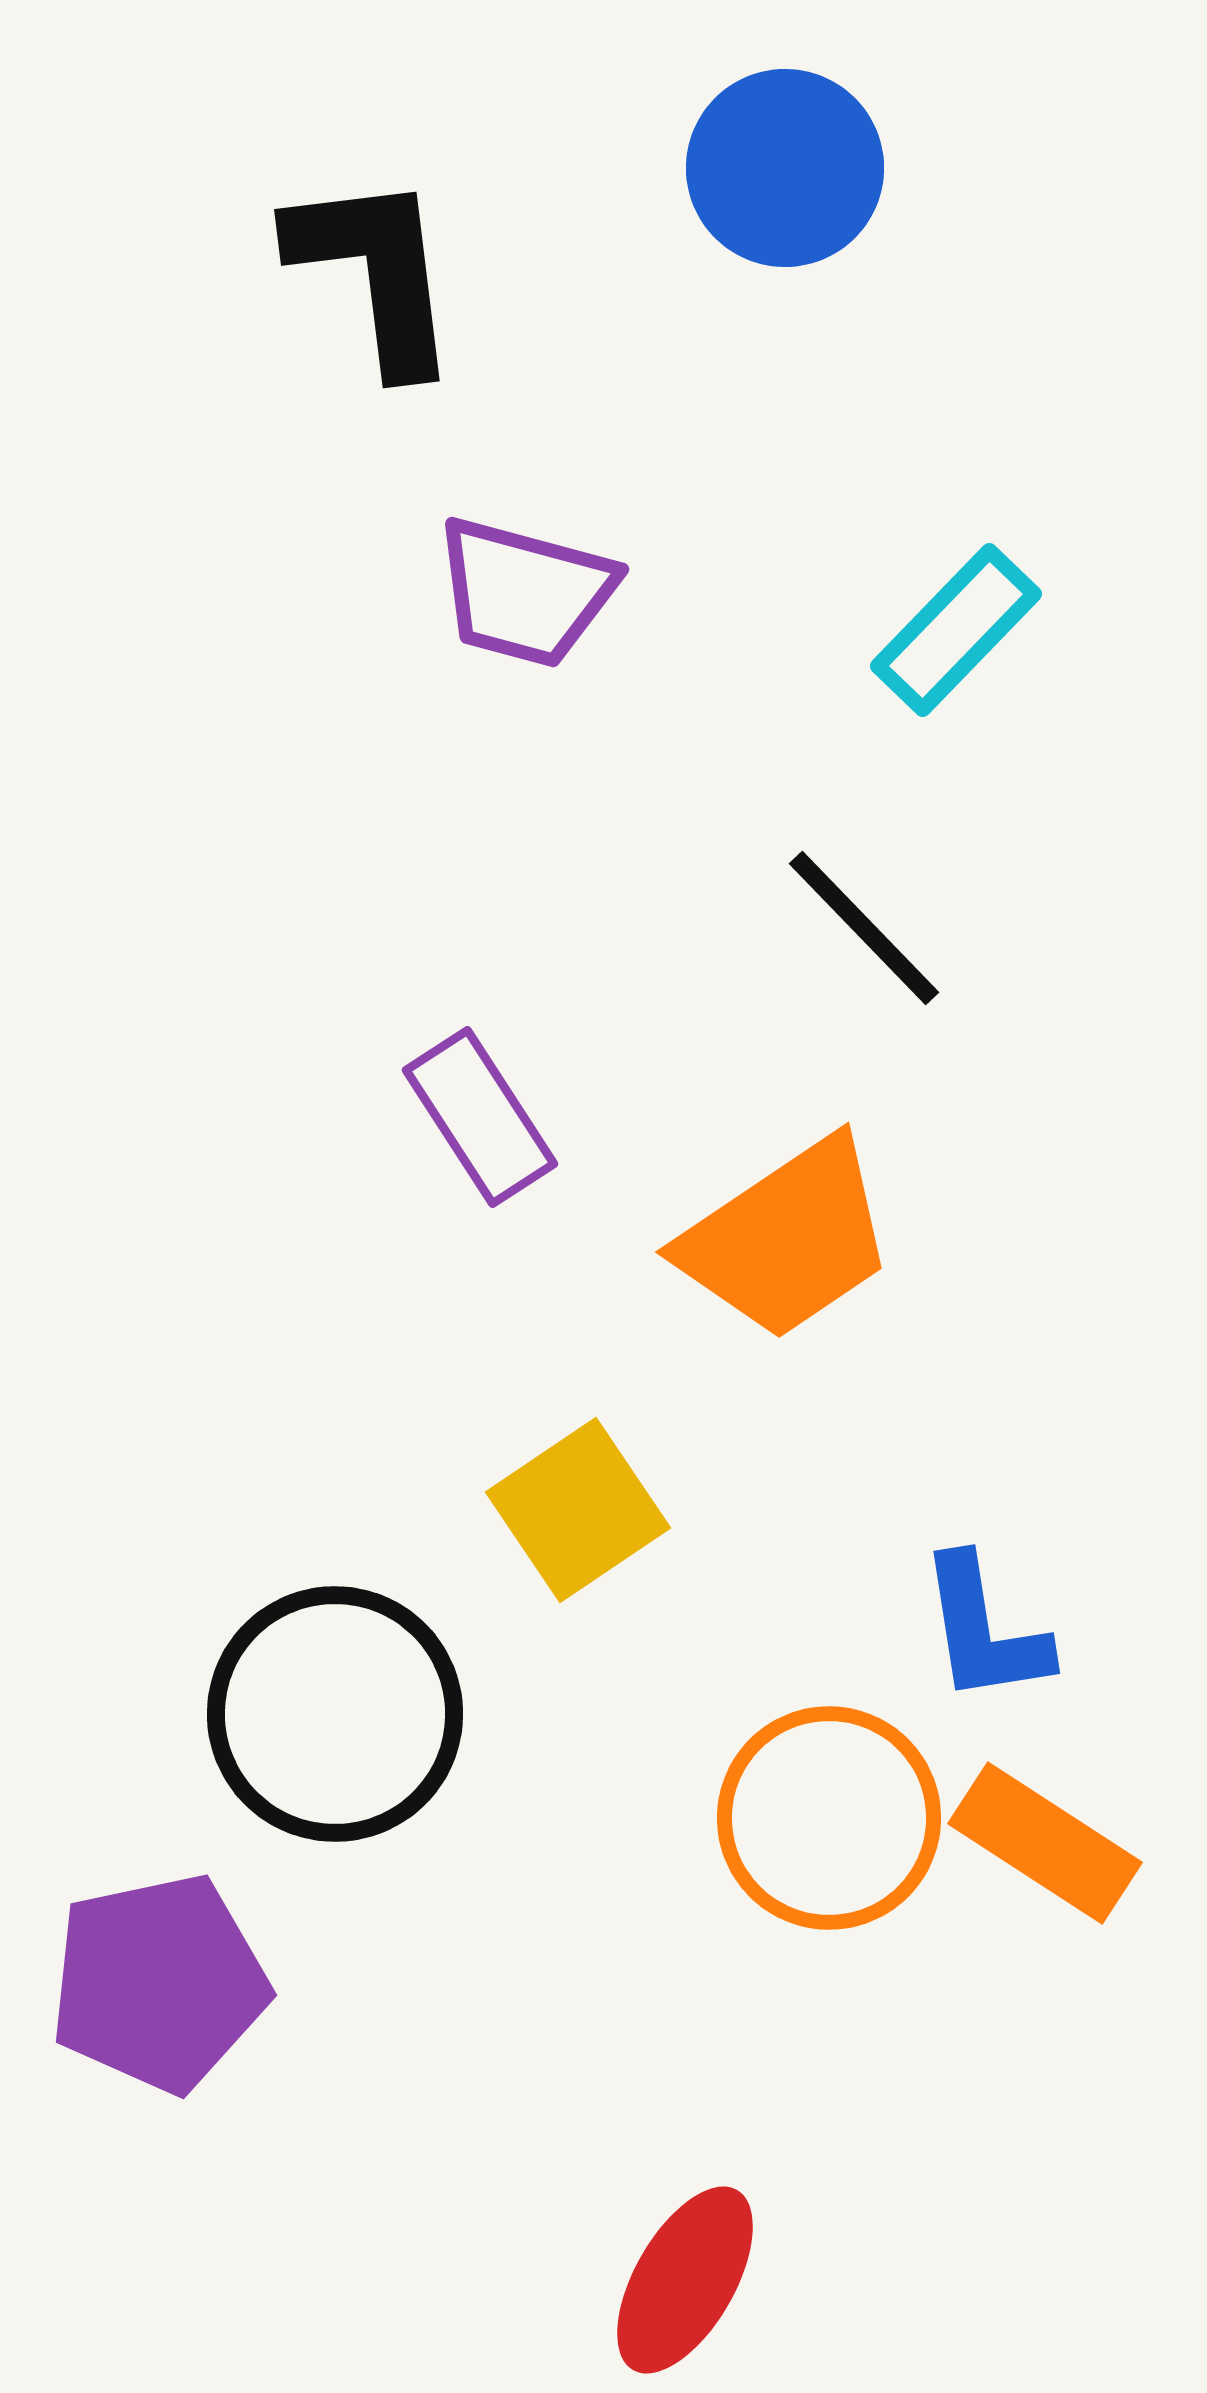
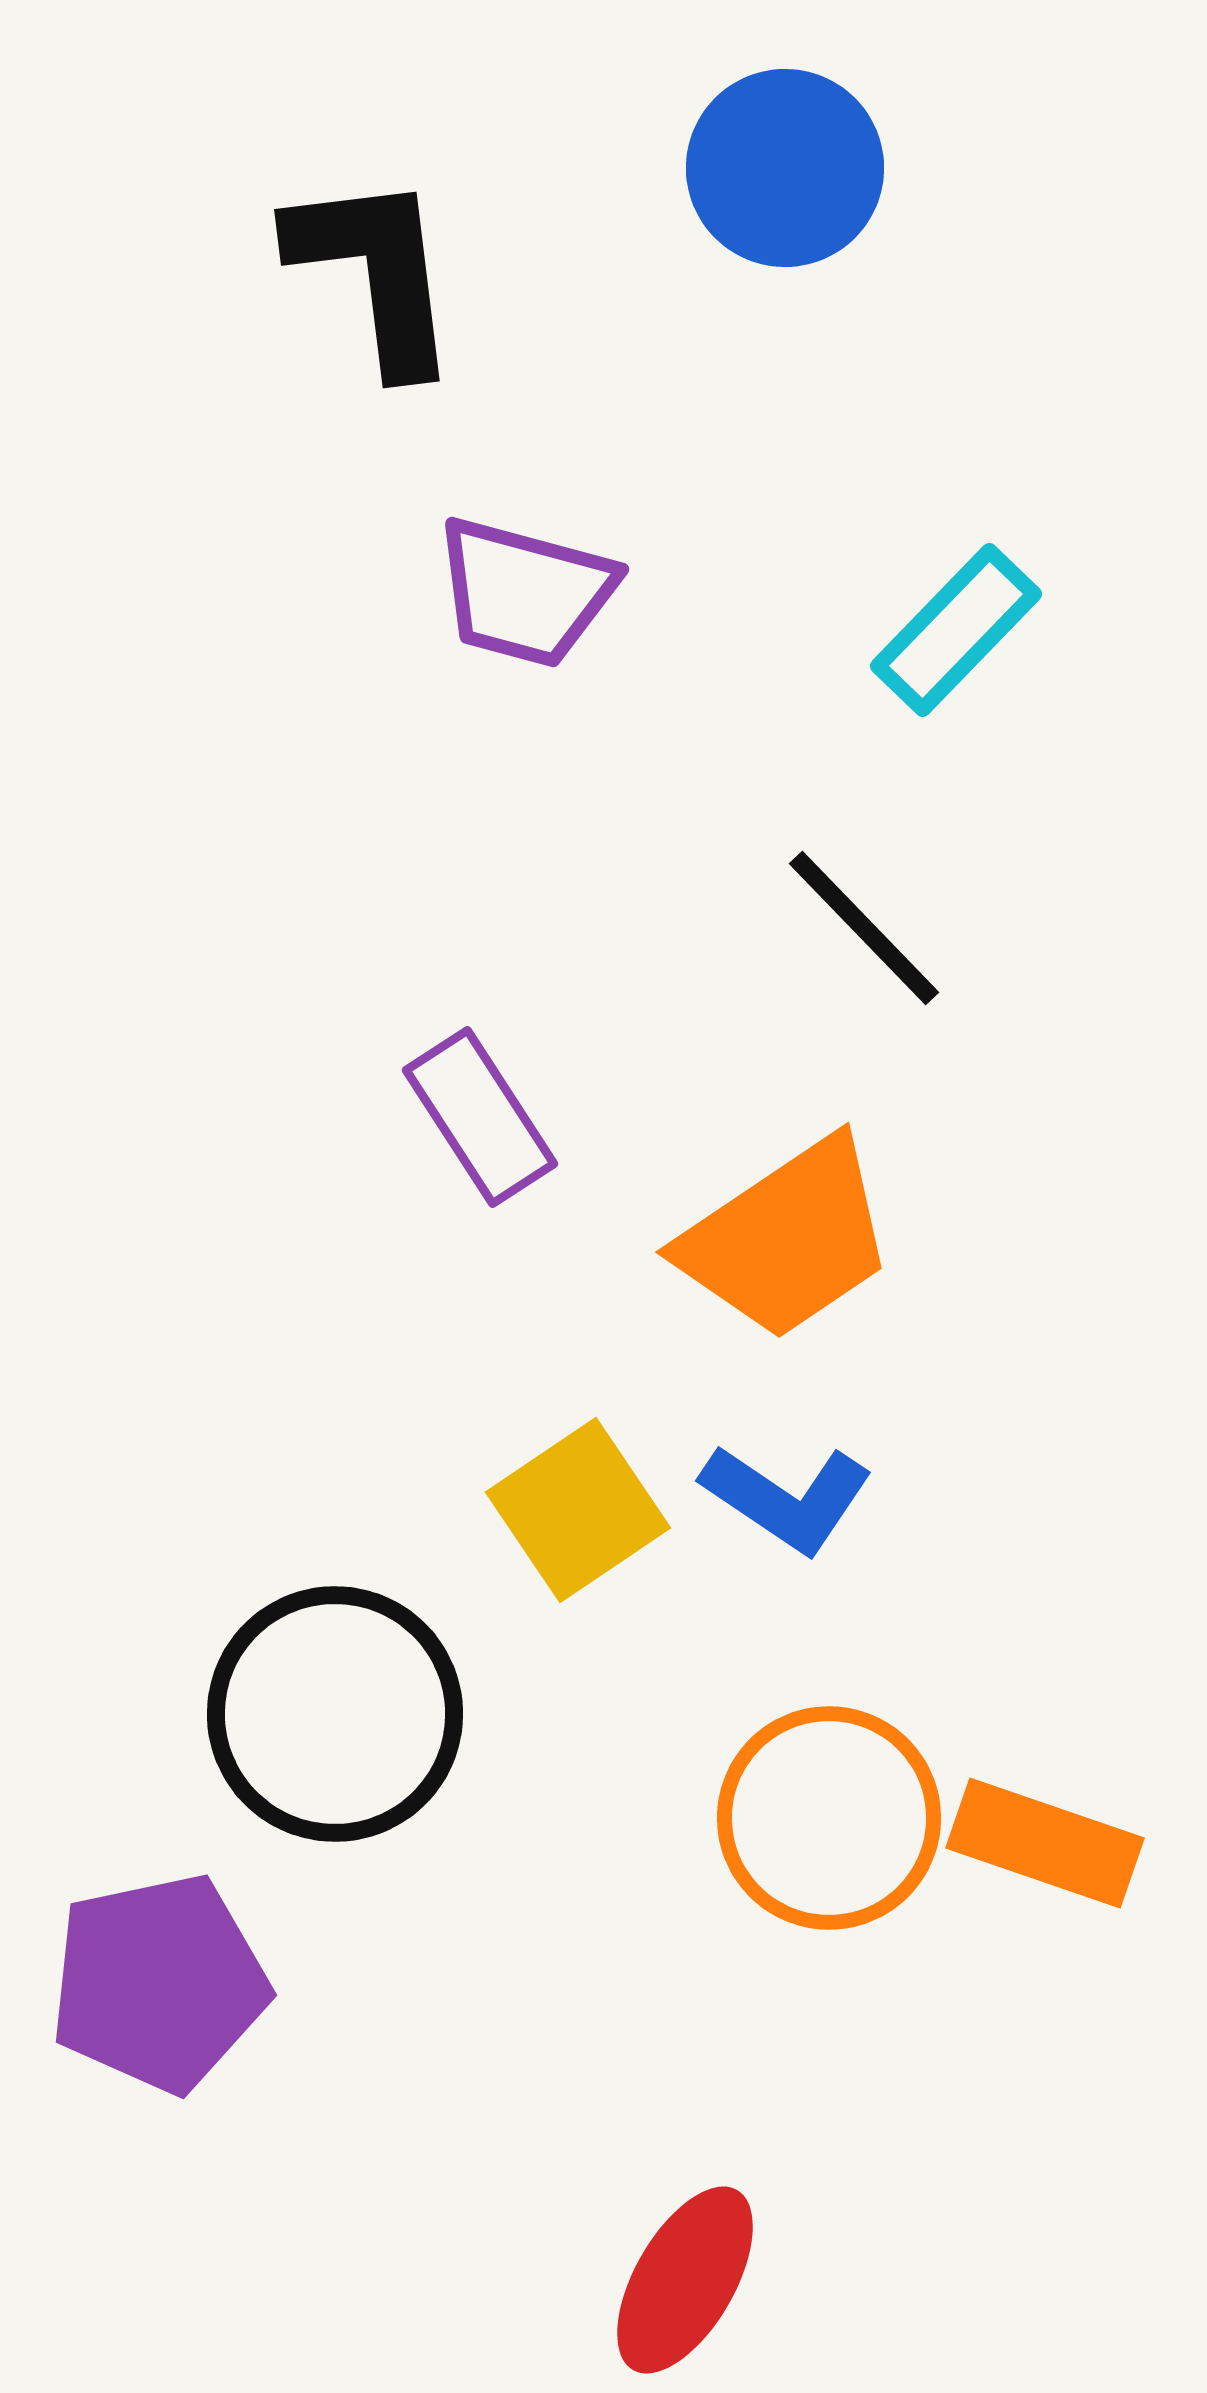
blue L-shape: moved 197 px left, 132 px up; rotated 47 degrees counterclockwise
orange rectangle: rotated 14 degrees counterclockwise
